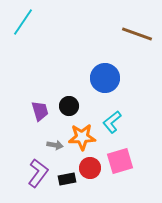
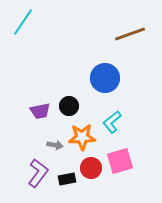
brown line: moved 7 px left; rotated 40 degrees counterclockwise
purple trapezoid: rotated 95 degrees clockwise
red circle: moved 1 px right
